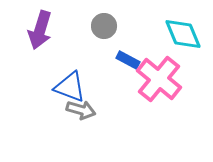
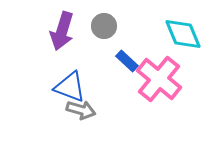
purple arrow: moved 22 px right, 1 px down
blue rectangle: moved 1 px left, 1 px down; rotated 15 degrees clockwise
